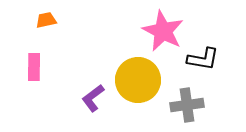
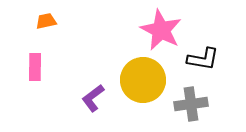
orange trapezoid: moved 1 px down
pink star: moved 2 px left, 1 px up
pink rectangle: moved 1 px right
yellow circle: moved 5 px right
gray cross: moved 4 px right, 1 px up
